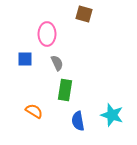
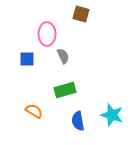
brown square: moved 3 px left
blue square: moved 2 px right
gray semicircle: moved 6 px right, 7 px up
green rectangle: rotated 65 degrees clockwise
